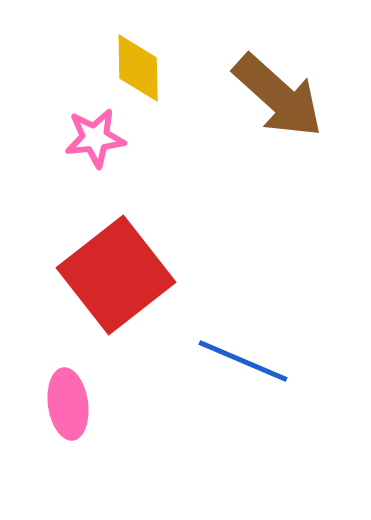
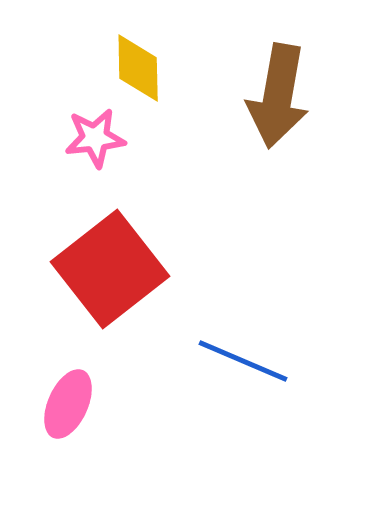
brown arrow: rotated 58 degrees clockwise
red square: moved 6 px left, 6 px up
pink ellipse: rotated 32 degrees clockwise
